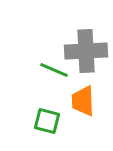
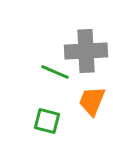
green line: moved 1 px right, 2 px down
orange trapezoid: moved 9 px right; rotated 24 degrees clockwise
